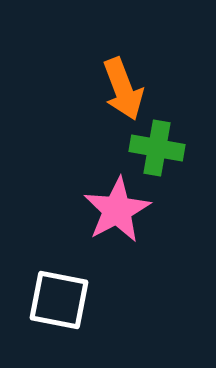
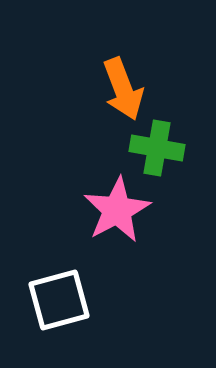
white square: rotated 26 degrees counterclockwise
